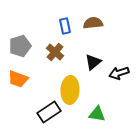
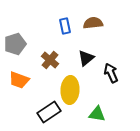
gray pentagon: moved 5 px left, 2 px up
brown cross: moved 5 px left, 8 px down
black triangle: moved 7 px left, 4 px up
black arrow: moved 8 px left; rotated 84 degrees clockwise
orange trapezoid: moved 1 px right, 1 px down
